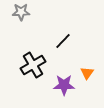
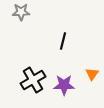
black line: rotated 30 degrees counterclockwise
black cross: moved 15 px down
orange triangle: moved 5 px right, 1 px down
